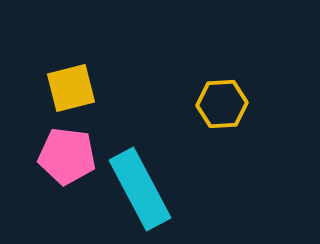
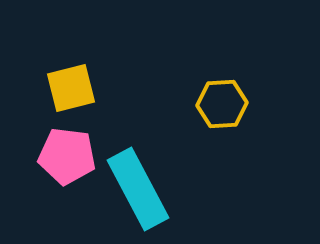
cyan rectangle: moved 2 px left
